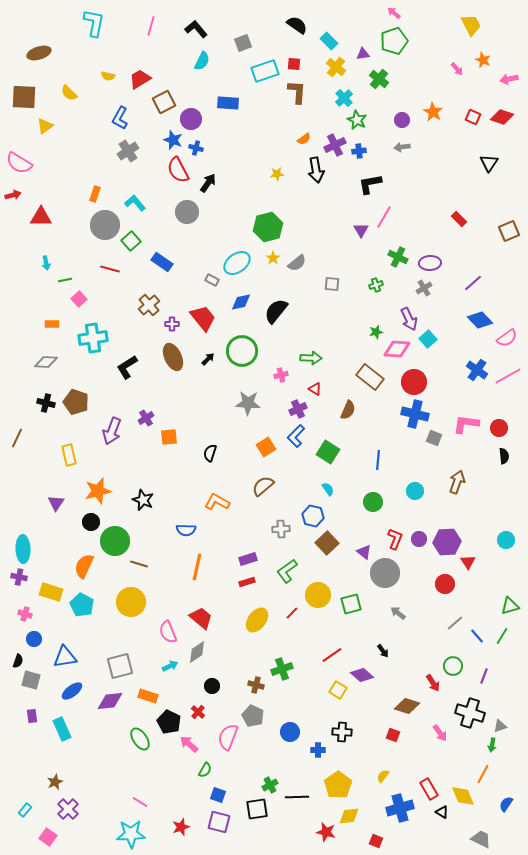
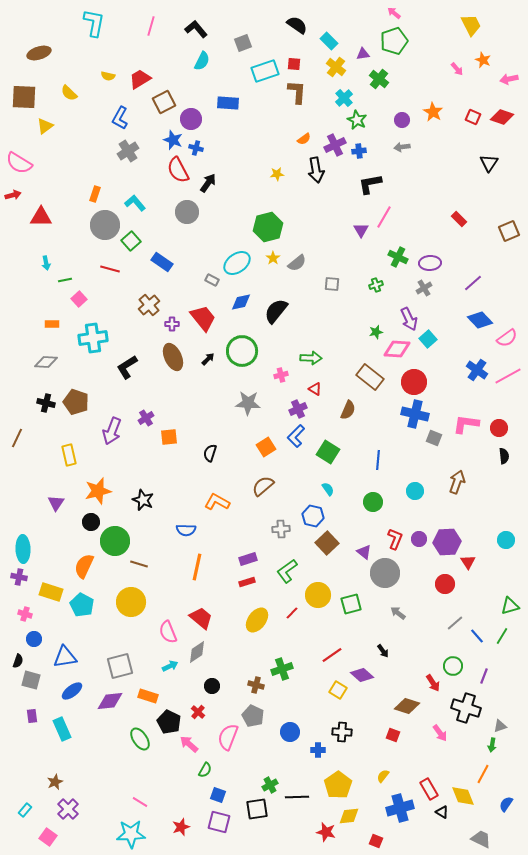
black cross at (470, 713): moved 4 px left, 5 px up
